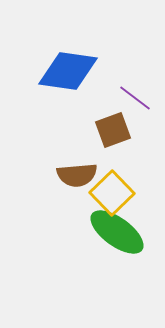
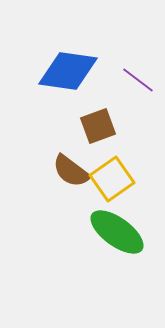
purple line: moved 3 px right, 18 px up
brown square: moved 15 px left, 4 px up
brown semicircle: moved 6 px left, 4 px up; rotated 42 degrees clockwise
yellow square: moved 14 px up; rotated 9 degrees clockwise
